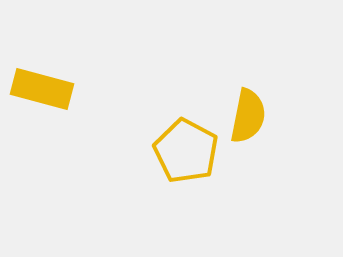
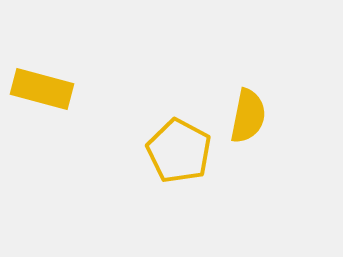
yellow pentagon: moved 7 px left
